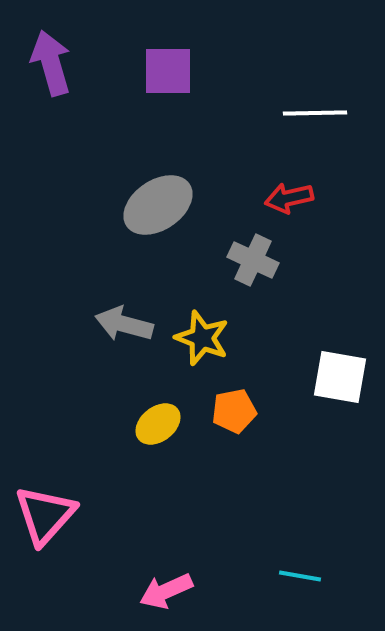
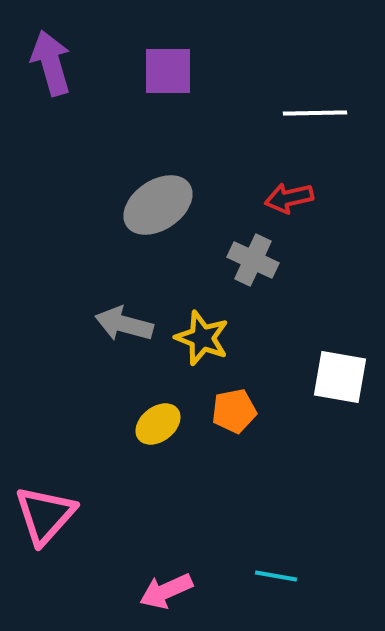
cyan line: moved 24 px left
